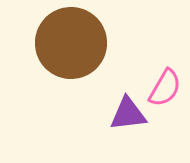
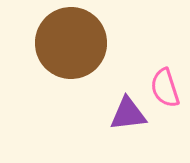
pink semicircle: rotated 132 degrees clockwise
